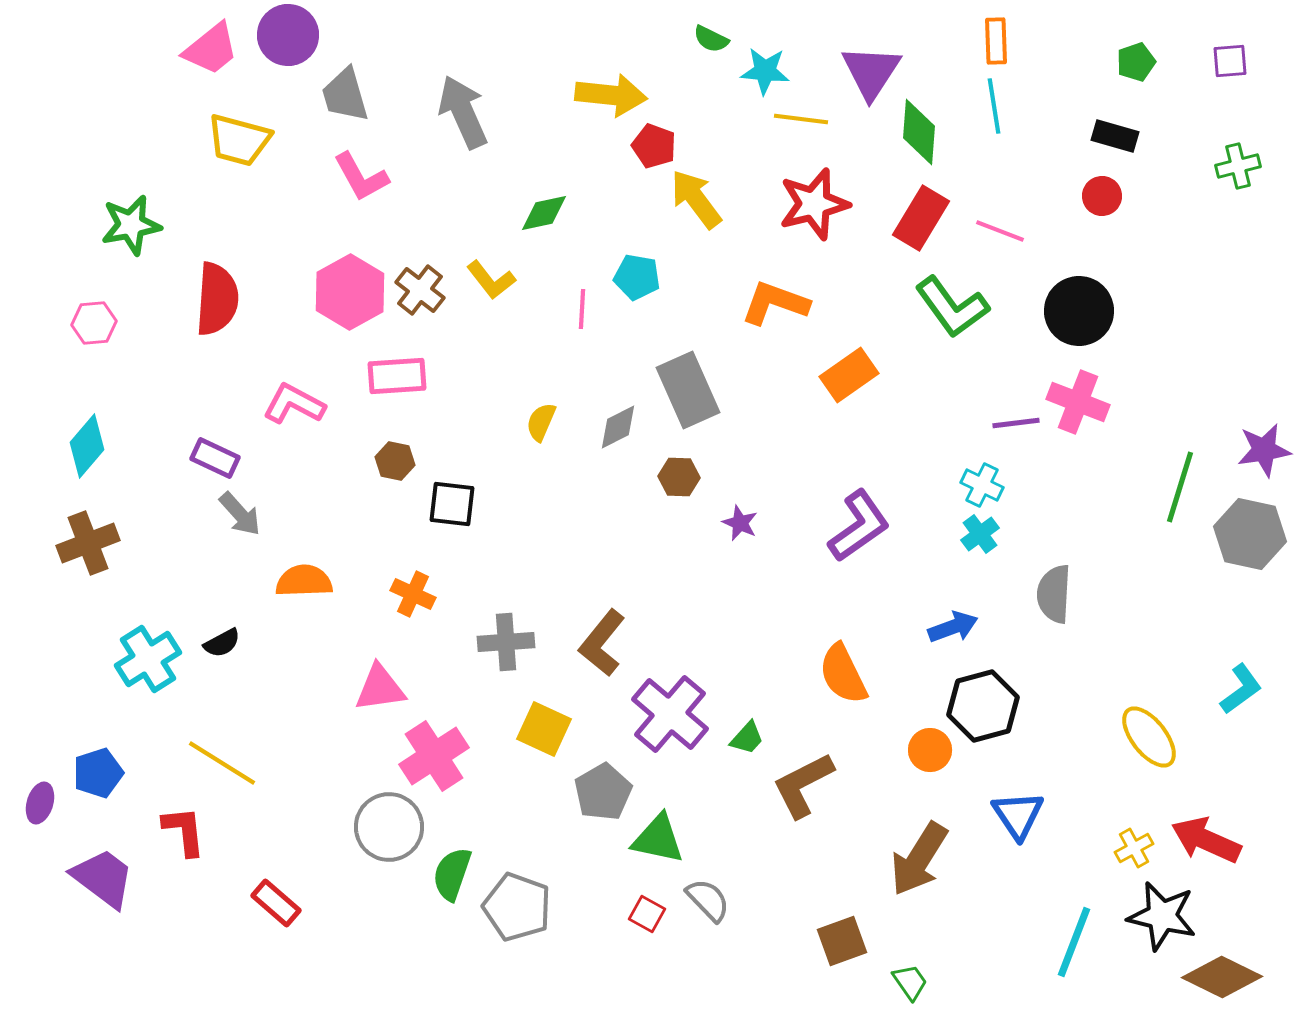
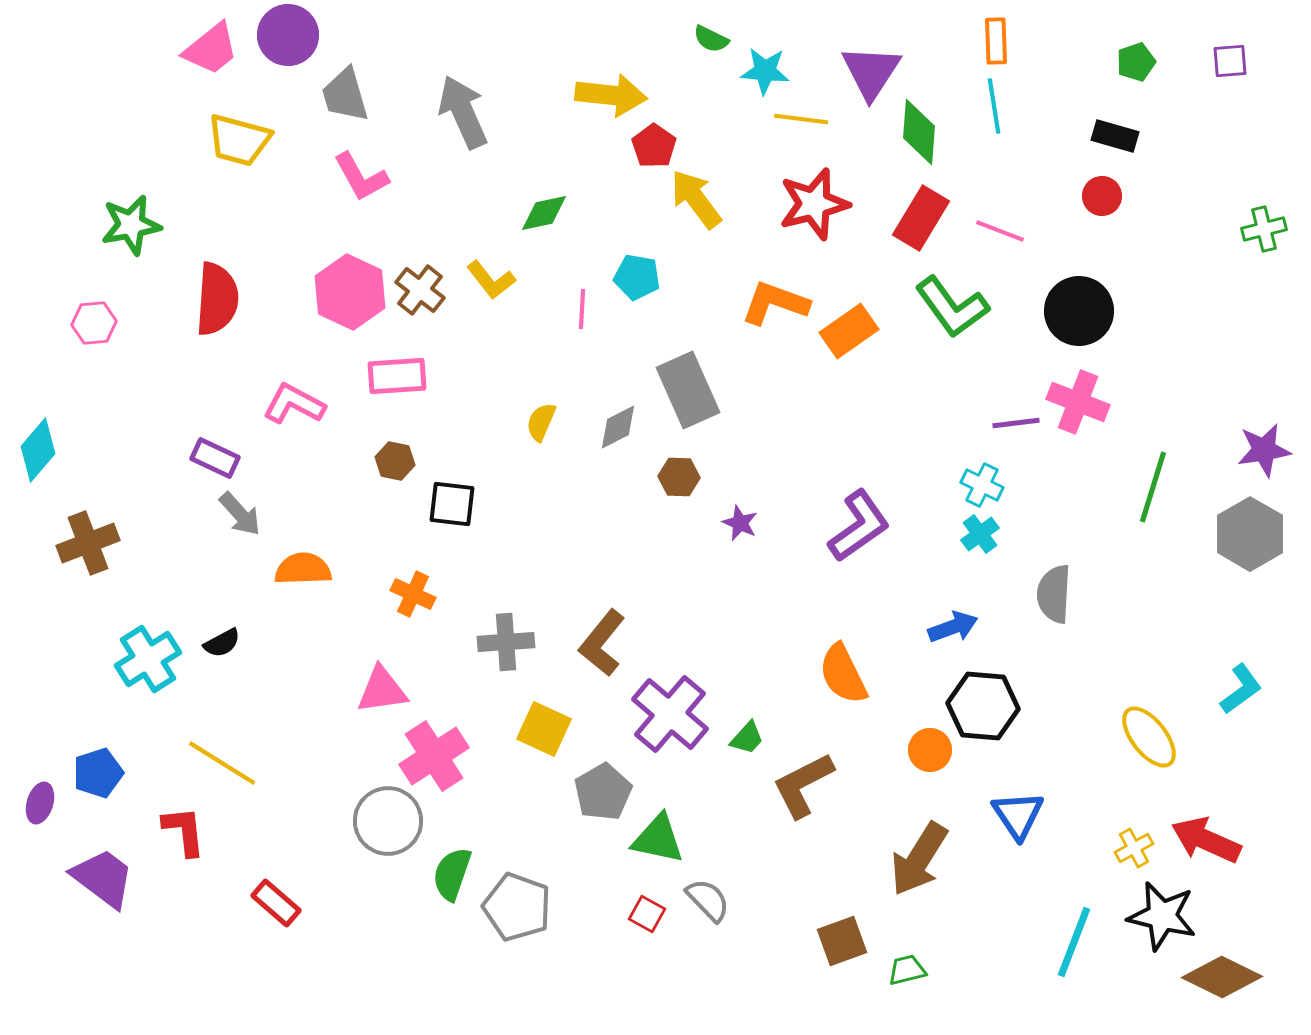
red pentagon at (654, 146): rotated 15 degrees clockwise
green cross at (1238, 166): moved 26 px right, 63 px down
pink hexagon at (350, 292): rotated 6 degrees counterclockwise
orange rectangle at (849, 375): moved 44 px up
cyan diamond at (87, 446): moved 49 px left, 4 px down
green line at (1180, 487): moved 27 px left
gray hexagon at (1250, 534): rotated 18 degrees clockwise
orange semicircle at (304, 581): moved 1 px left, 12 px up
pink triangle at (380, 688): moved 2 px right, 2 px down
black hexagon at (983, 706): rotated 20 degrees clockwise
gray circle at (389, 827): moved 1 px left, 6 px up
green trapezoid at (910, 982): moved 3 px left, 12 px up; rotated 69 degrees counterclockwise
